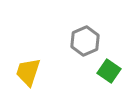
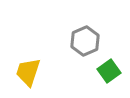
green square: rotated 20 degrees clockwise
